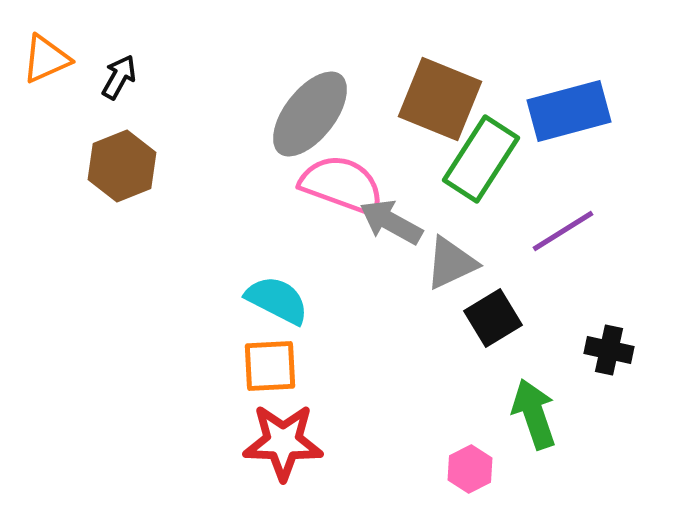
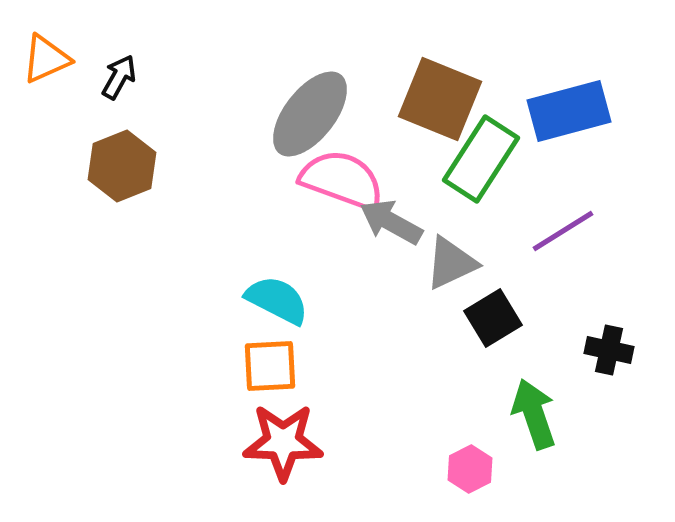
pink semicircle: moved 5 px up
